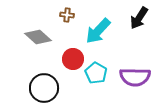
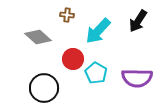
black arrow: moved 1 px left, 3 px down
purple semicircle: moved 2 px right, 1 px down
